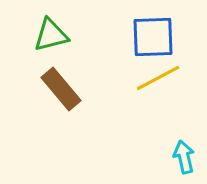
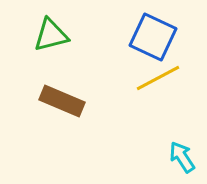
blue square: rotated 27 degrees clockwise
brown rectangle: moved 1 px right, 12 px down; rotated 27 degrees counterclockwise
cyan arrow: moved 2 px left; rotated 20 degrees counterclockwise
